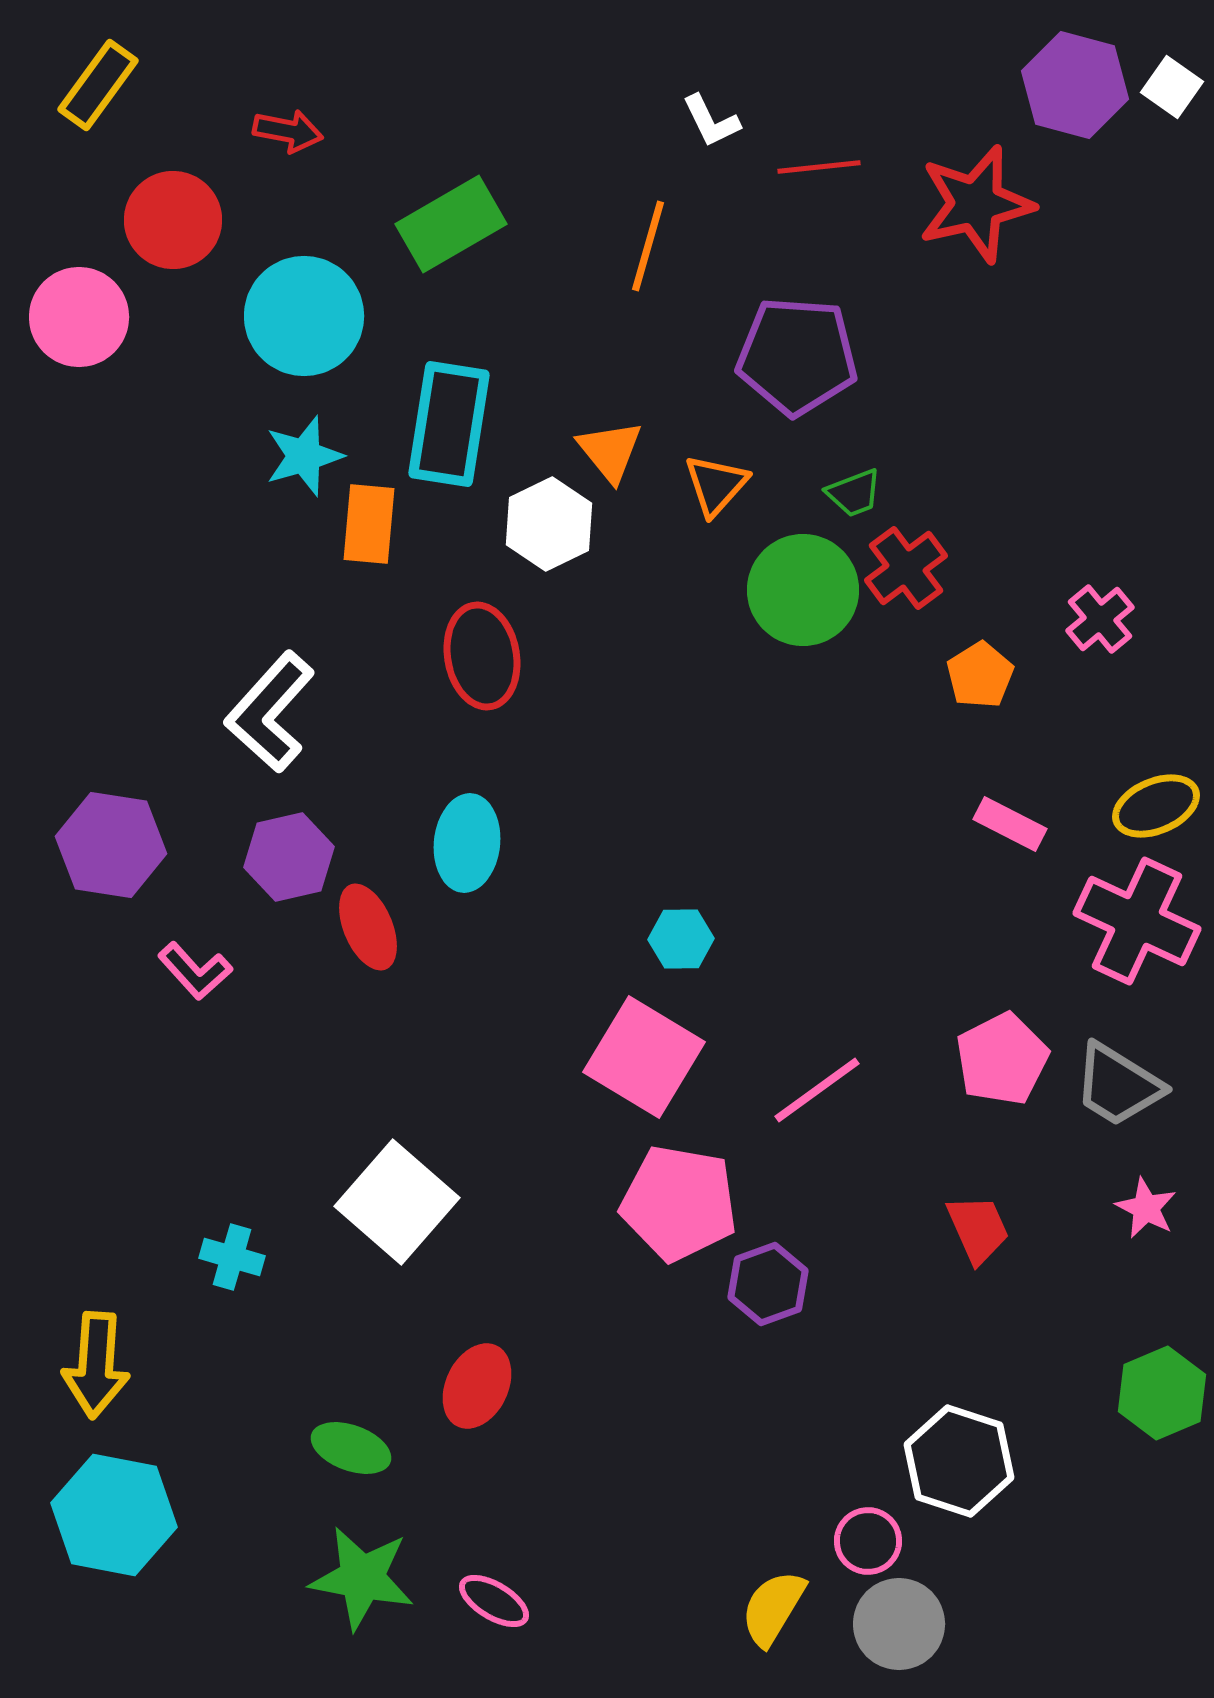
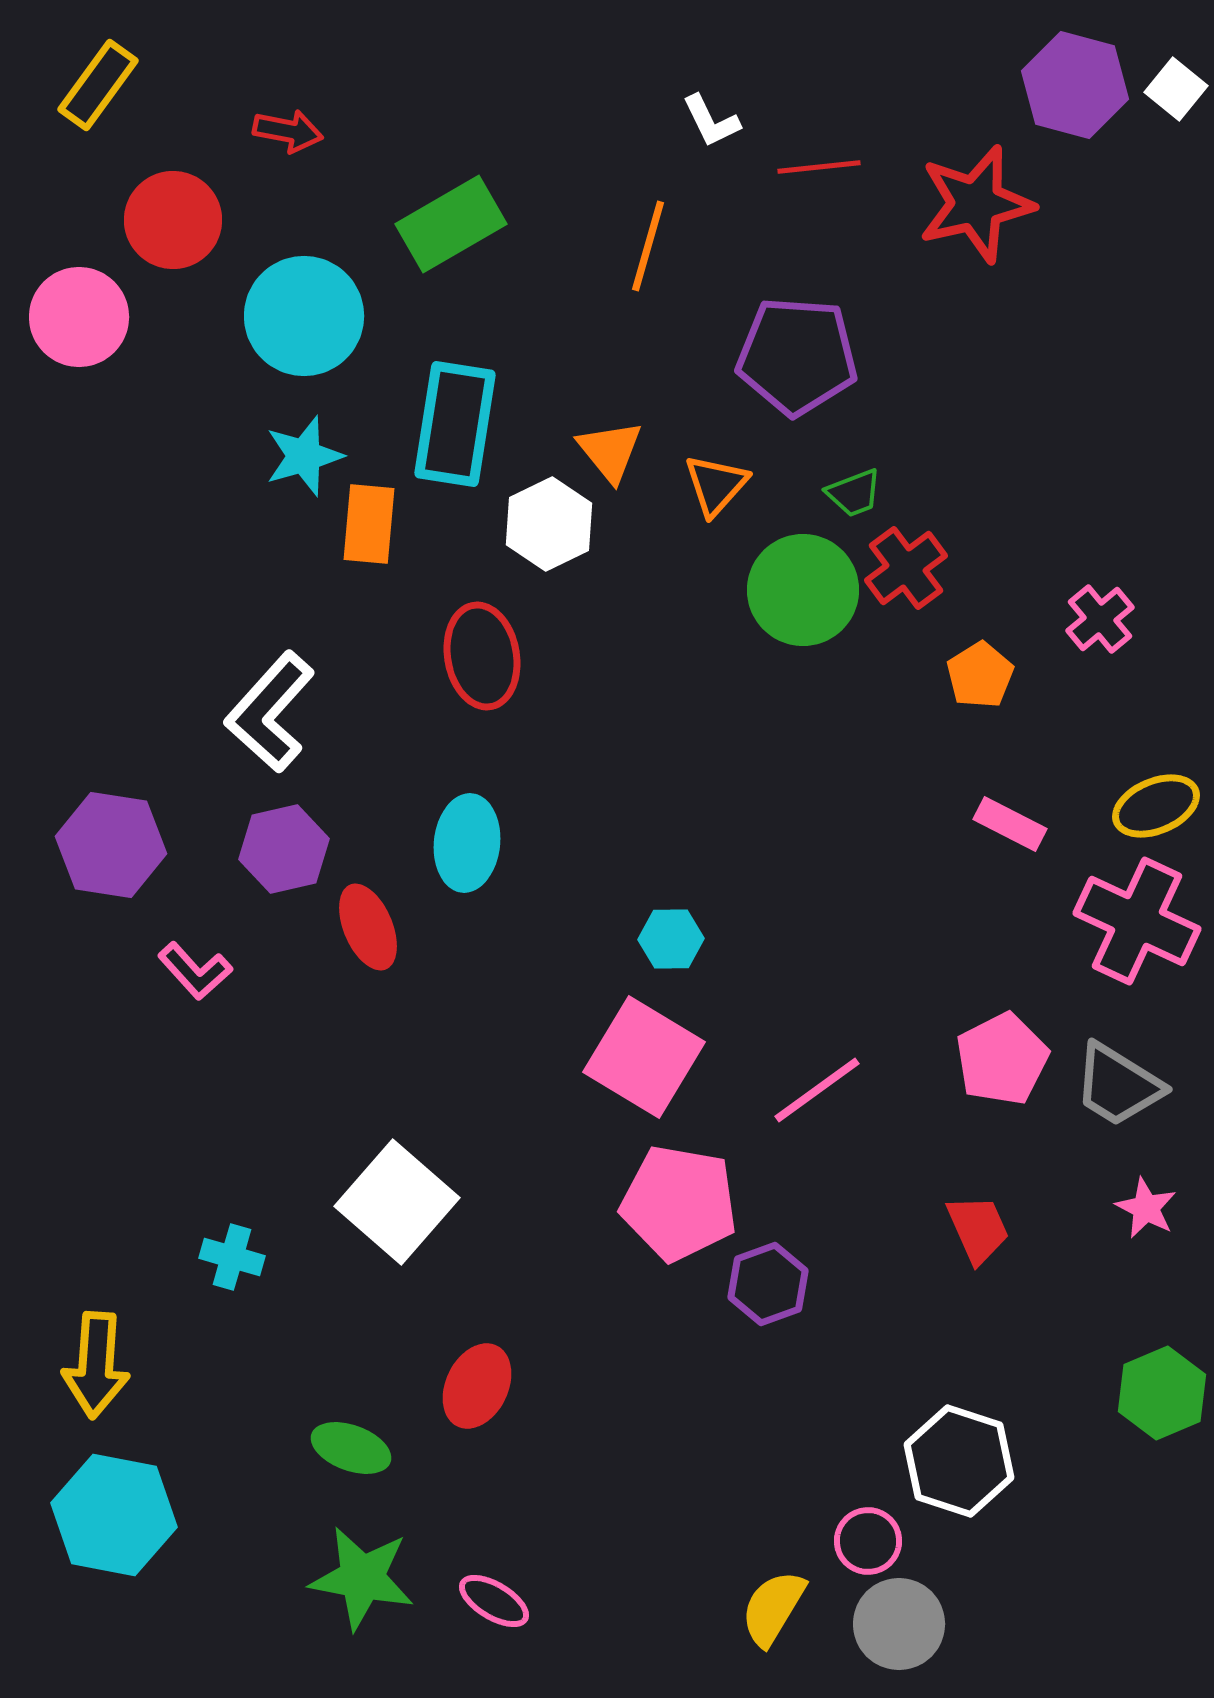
white square at (1172, 87): moved 4 px right, 2 px down; rotated 4 degrees clockwise
cyan rectangle at (449, 424): moved 6 px right
purple hexagon at (289, 857): moved 5 px left, 8 px up
cyan hexagon at (681, 939): moved 10 px left
